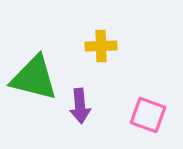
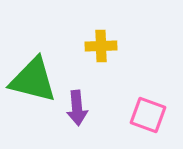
green triangle: moved 1 px left, 2 px down
purple arrow: moved 3 px left, 2 px down
